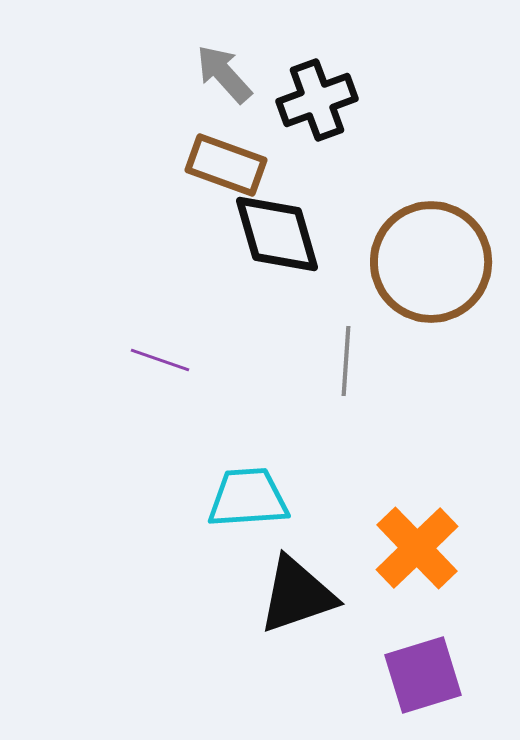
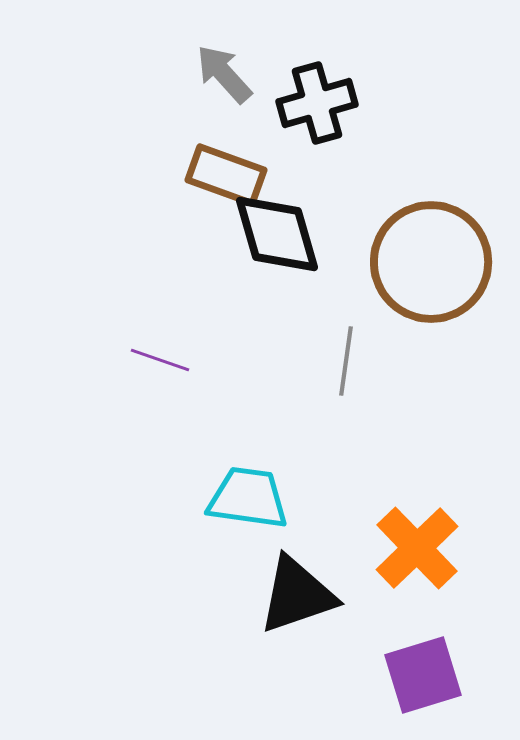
black cross: moved 3 px down; rotated 4 degrees clockwise
brown rectangle: moved 10 px down
gray line: rotated 4 degrees clockwise
cyan trapezoid: rotated 12 degrees clockwise
